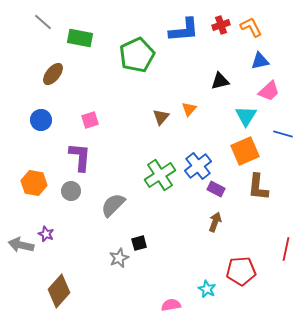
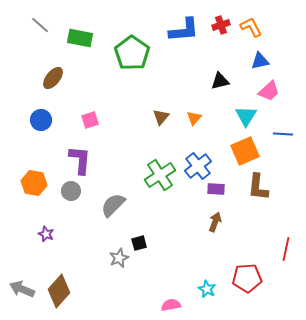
gray line: moved 3 px left, 3 px down
green pentagon: moved 5 px left, 2 px up; rotated 12 degrees counterclockwise
brown ellipse: moved 4 px down
orange triangle: moved 5 px right, 9 px down
blue line: rotated 12 degrees counterclockwise
purple L-shape: moved 3 px down
purple rectangle: rotated 24 degrees counterclockwise
gray arrow: moved 1 px right, 44 px down; rotated 10 degrees clockwise
red pentagon: moved 6 px right, 7 px down
